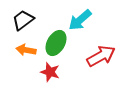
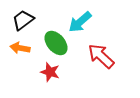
cyan arrow: moved 2 px down
green ellipse: rotated 70 degrees counterclockwise
orange arrow: moved 6 px left, 2 px up
red arrow: rotated 108 degrees counterclockwise
